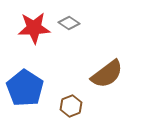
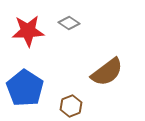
red star: moved 6 px left, 3 px down
brown semicircle: moved 2 px up
